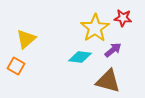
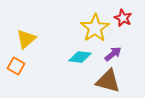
red star: rotated 18 degrees clockwise
purple arrow: moved 4 px down
